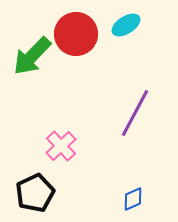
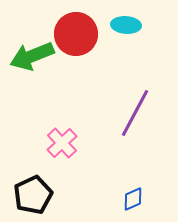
cyan ellipse: rotated 36 degrees clockwise
green arrow: rotated 24 degrees clockwise
pink cross: moved 1 px right, 3 px up
black pentagon: moved 2 px left, 2 px down
